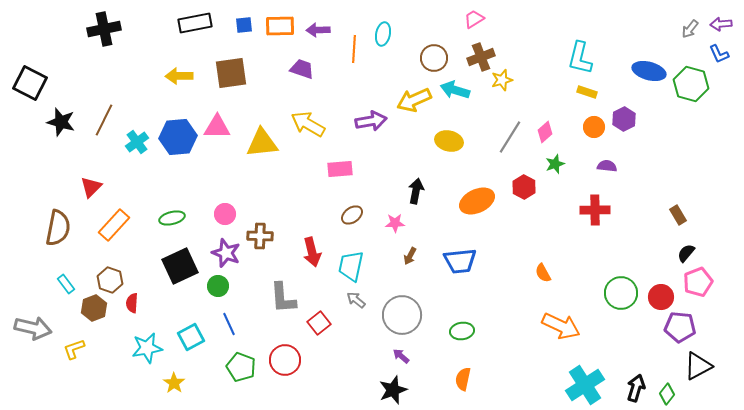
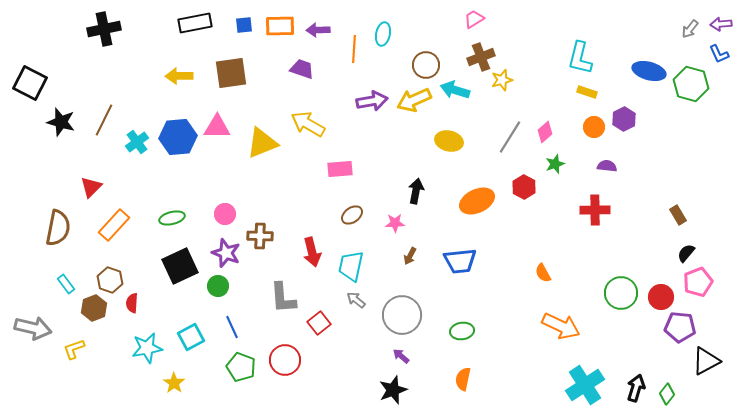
brown circle at (434, 58): moved 8 px left, 7 px down
purple arrow at (371, 121): moved 1 px right, 20 px up
yellow triangle at (262, 143): rotated 16 degrees counterclockwise
blue line at (229, 324): moved 3 px right, 3 px down
black triangle at (698, 366): moved 8 px right, 5 px up
